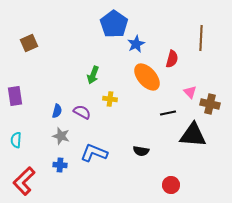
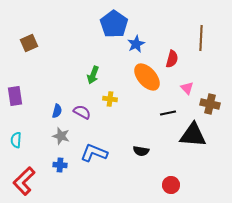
pink triangle: moved 3 px left, 4 px up
